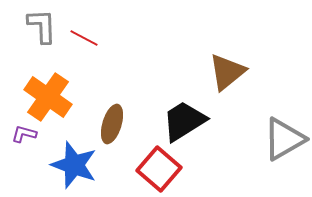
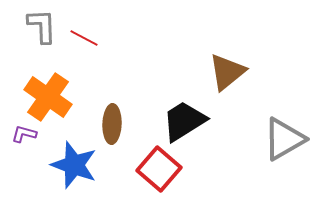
brown ellipse: rotated 15 degrees counterclockwise
